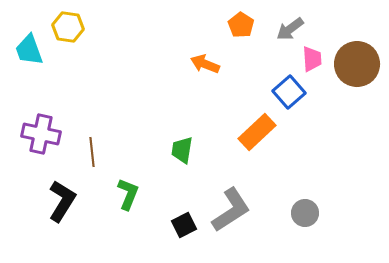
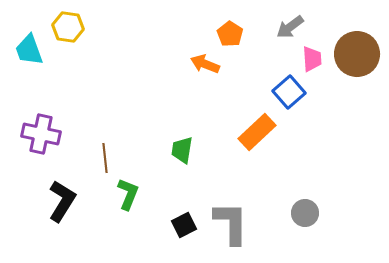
orange pentagon: moved 11 px left, 9 px down
gray arrow: moved 2 px up
brown circle: moved 10 px up
brown line: moved 13 px right, 6 px down
gray L-shape: moved 13 px down; rotated 57 degrees counterclockwise
